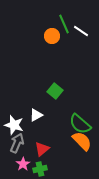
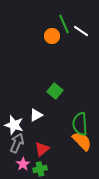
green semicircle: rotated 45 degrees clockwise
